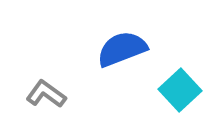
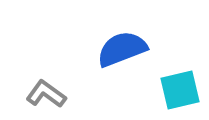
cyan square: rotated 30 degrees clockwise
